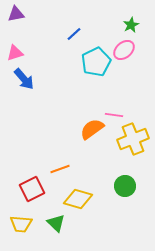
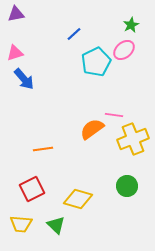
orange line: moved 17 px left, 20 px up; rotated 12 degrees clockwise
green circle: moved 2 px right
green triangle: moved 2 px down
